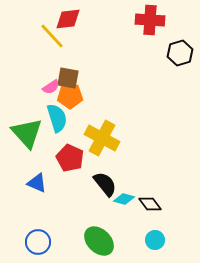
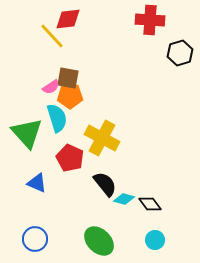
blue circle: moved 3 px left, 3 px up
